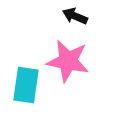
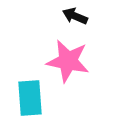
cyan rectangle: moved 4 px right, 13 px down; rotated 12 degrees counterclockwise
